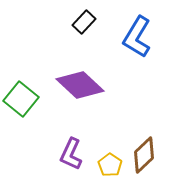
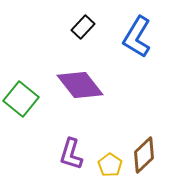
black rectangle: moved 1 px left, 5 px down
purple diamond: rotated 9 degrees clockwise
purple L-shape: rotated 8 degrees counterclockwise
